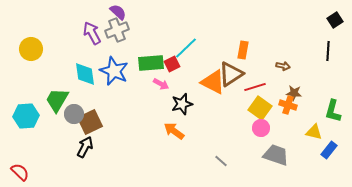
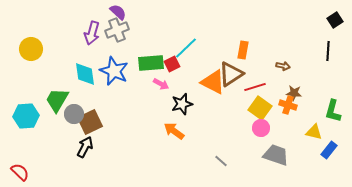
purple arrow: rotated 135 degrees counterclockwise
